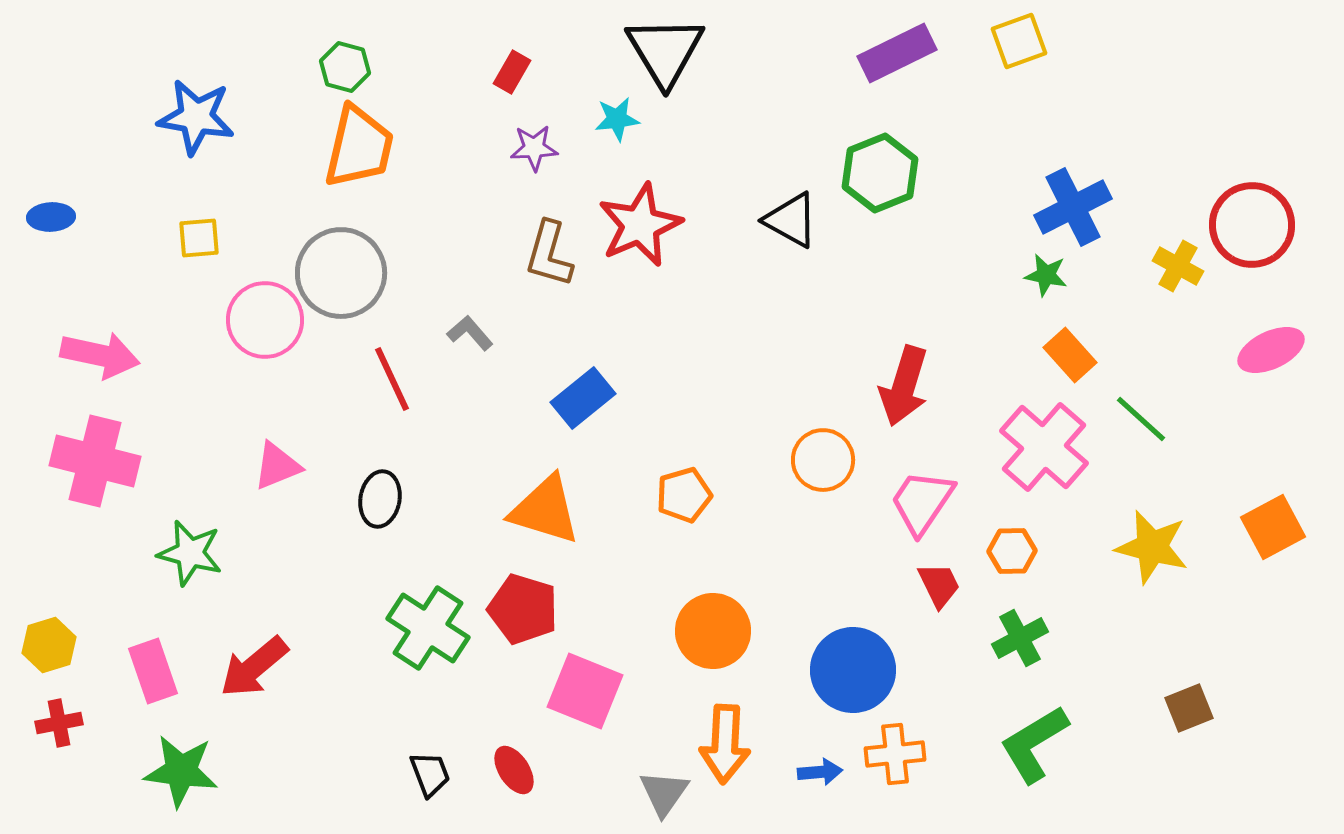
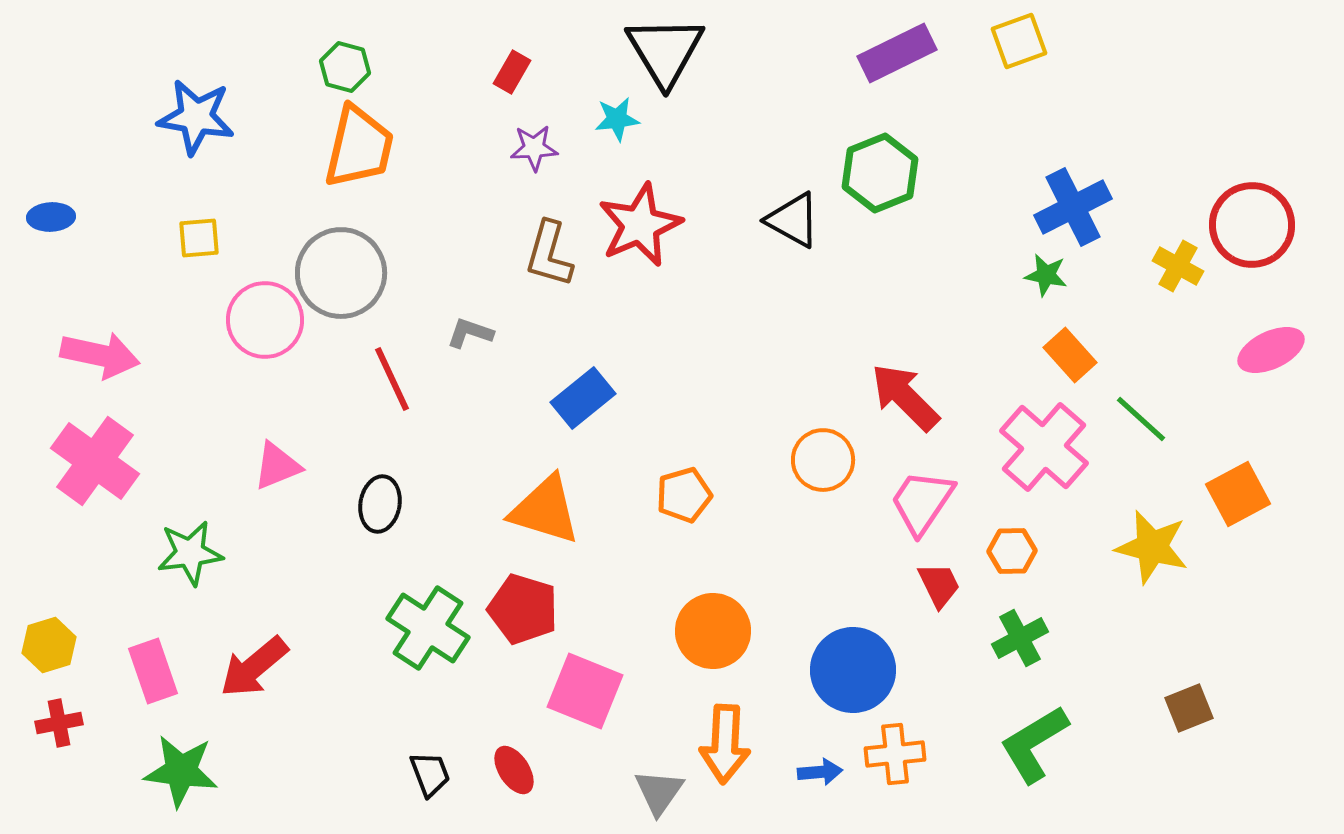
black triangle at (791, 220): moved 2 px right
gray L-shape at (470, 333): rotated 30 degrees counterclockwise
red arrow at (904, 386): moved 1 px right, 11 px down; rotated 118 degrees clockwise
pink cross at (95, 461): rotated 22 degrees clockwise
black ellipse at (380, 499): moved 5 px down
orange square at (1273, 527): moved 35 px left, 33 px up
green star at (190, 553): rotated 22 degrees counterclockwise
gray triangle at (664, 793): moved 5 px left, 1 px up
